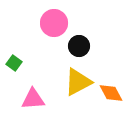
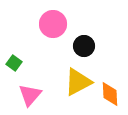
pink circle: moved 1 px left, 1 px down
black circle: moved 5 px right
orange diamond: moved 1 px left, 1 px down; rotated 25 degrees clockwise
pink triangle: moved 3 px left, 4 px up; rotated 45 degrees counterclockwise
